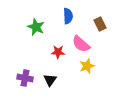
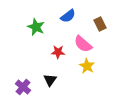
blue semicircle: rotated 56 degrees clockwise
pink semicircle: moved 2 px right
yellow star: rotated 21 degrees counterclockwise
purple cross: moved 2 px left, 9 px down; rotated 28 degrees clockwise
